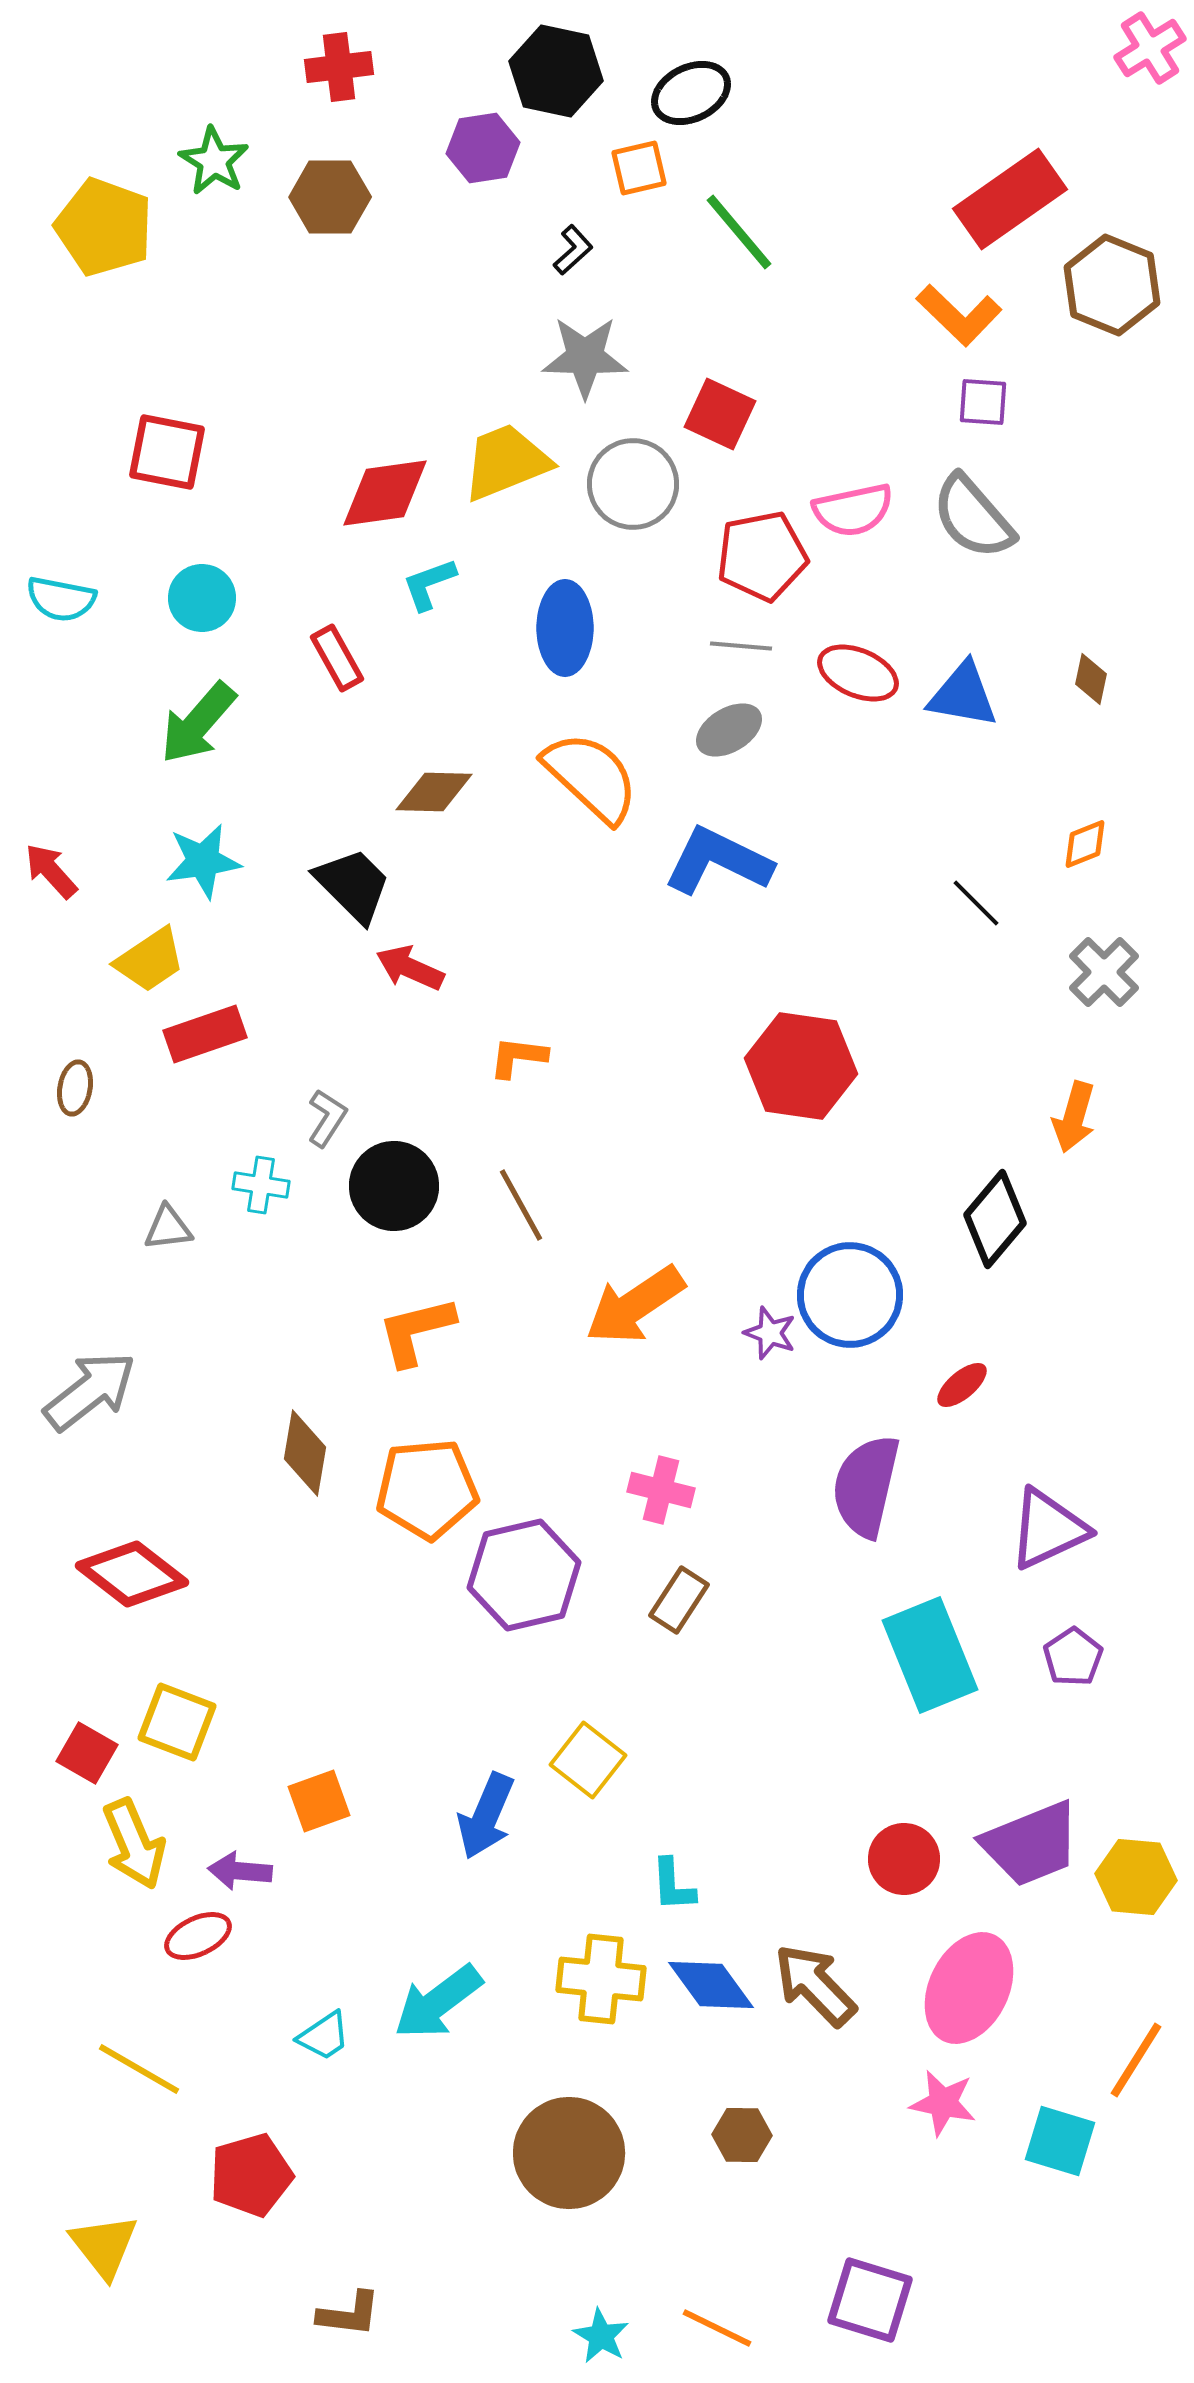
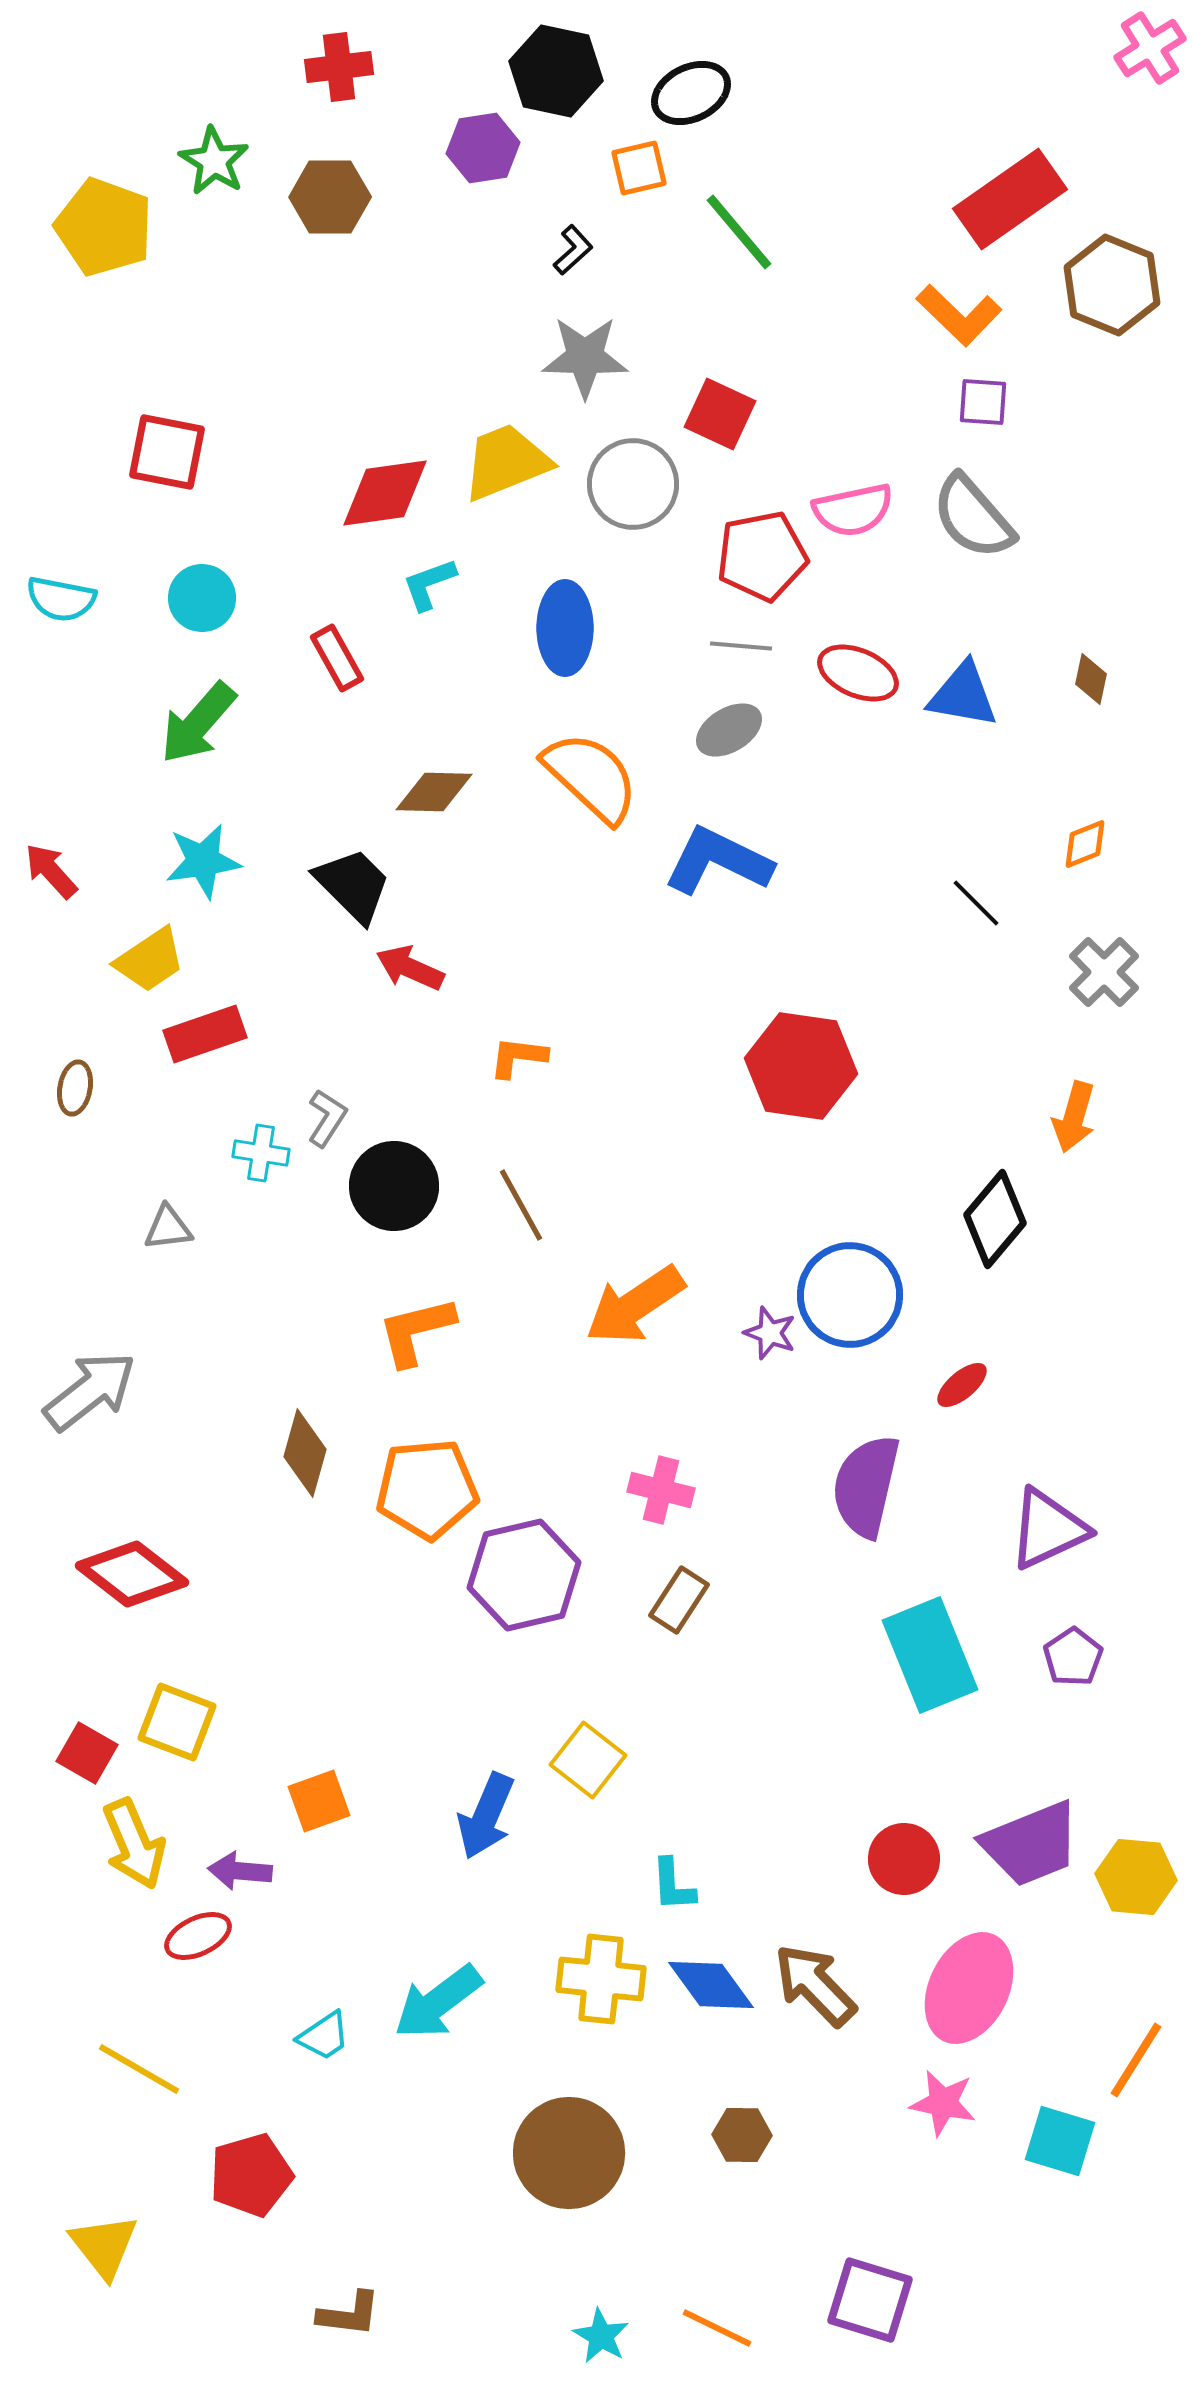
cyan cross at (261, 1185): moved 32 px up
brown diamond at (305, 1453): rotated 6 degrees clockwise
